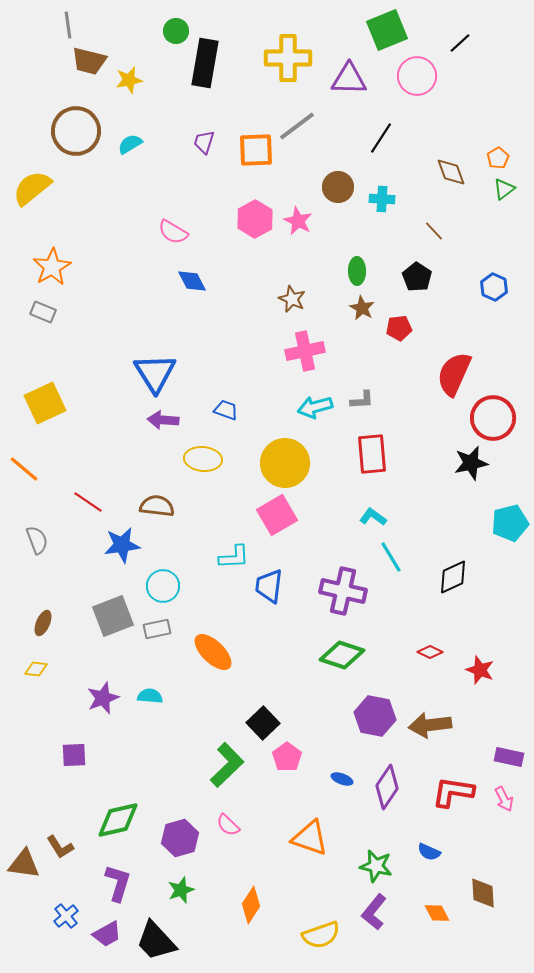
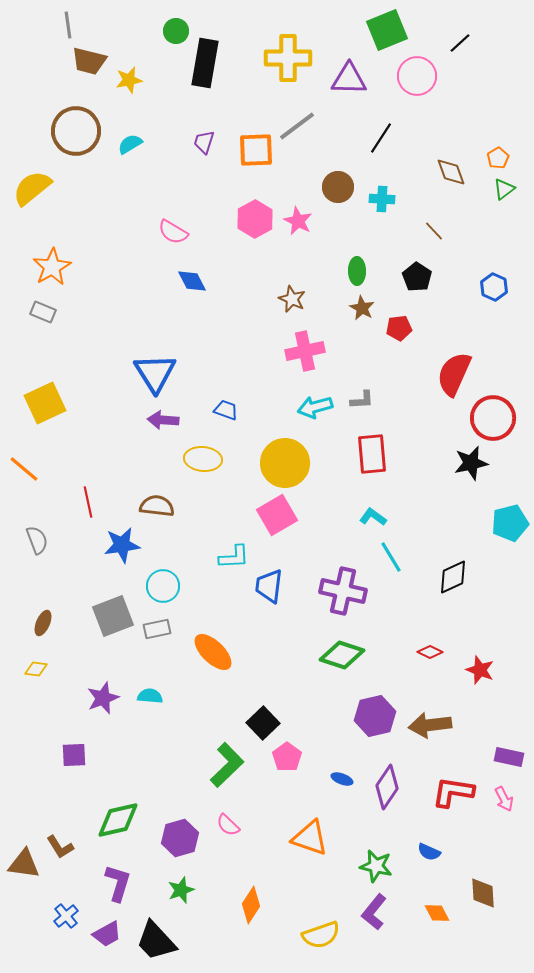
red line at (88, 502): rotated 44 degrees clockwise
purple hexagon at (375, 716): rotated 24 degrees counterclockwise
